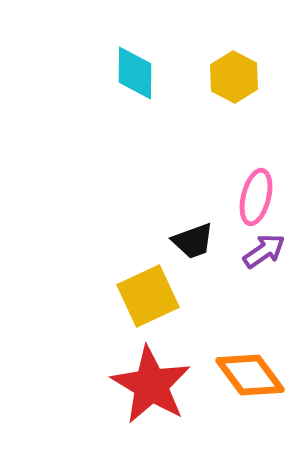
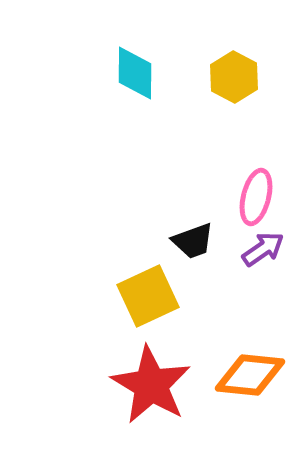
purple arrow: moved 1 px left, 2 px up
orange diamond: rotated 48 degrees counterclockwise
